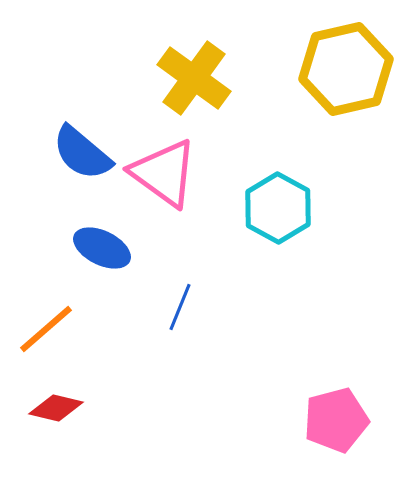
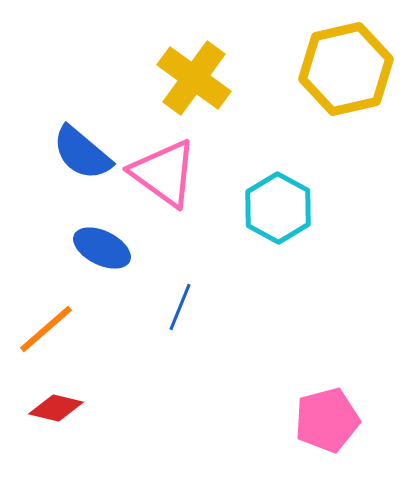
pink pentagon: moved 9 px left
